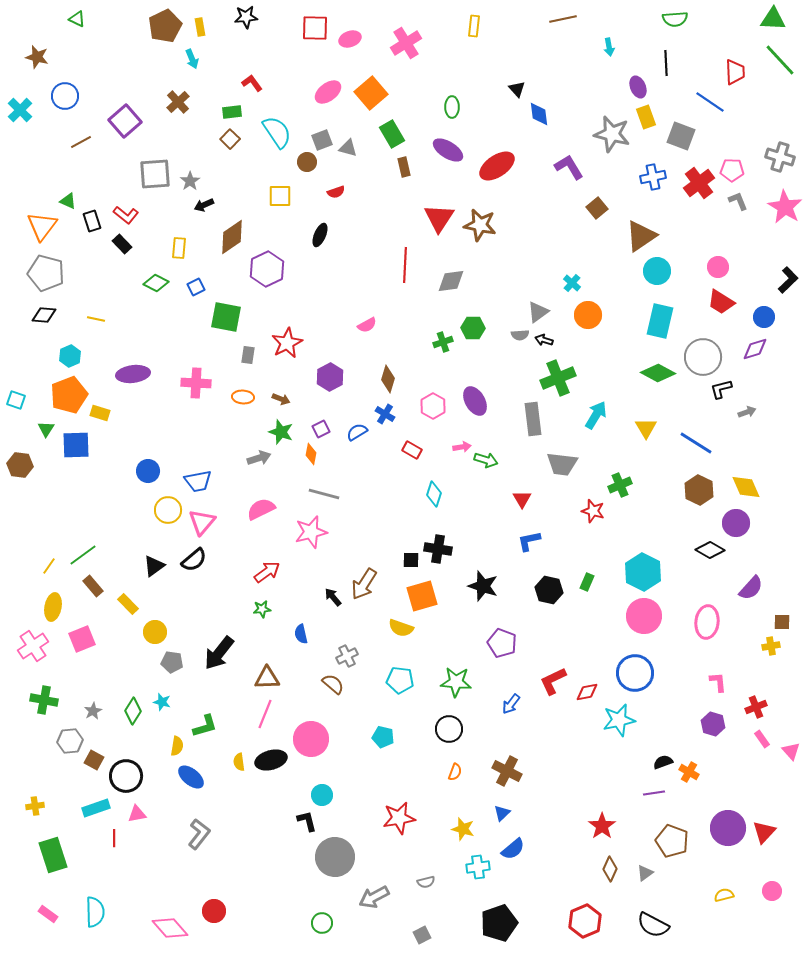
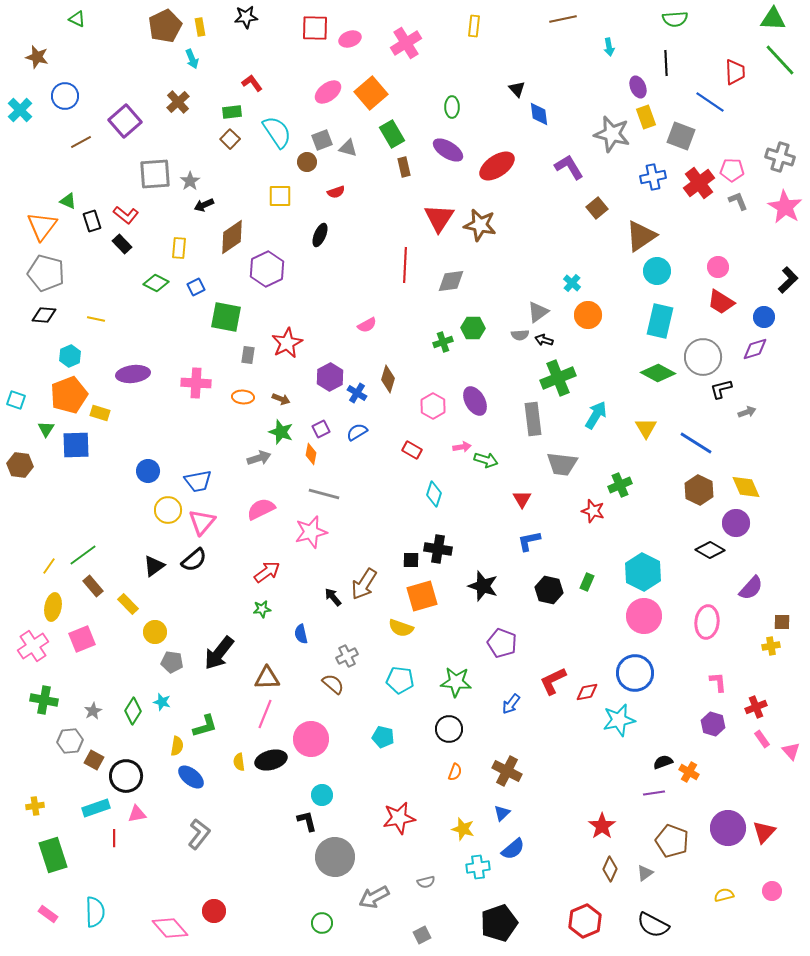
blue cross at (385, 414): moved 28 px left, 21 px up
